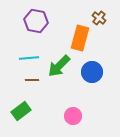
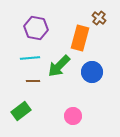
purple hexagon: moved 7 px down
cyan line: moved 1 px right
brown line: moved 1 px right, 1 px down
